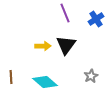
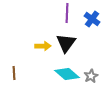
purple line: moved 2 px right; rotated 24 degrees clockwise
blue cross: moved 4 px left; rotated 21 degrees counterclockwise
black triangle: moved 2 px up
brown line: moved 3 px right, 4 px up
cyan diamond: moved 22 px right, 8 px up
